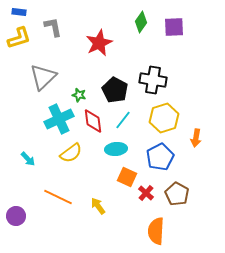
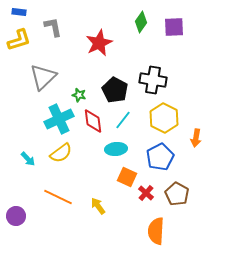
yellow L-shape: moved 2 px down
yellow hexagon: rotated 16 degrees counterclockwise
yellow semicircle: moved 10 px left
